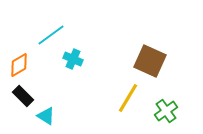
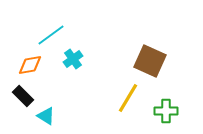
cyan cross: rotated 30 degrees clockwise
orange diamond: moved 11 px right; rotated 20 degrees clockwise
green cross: rotated 35 degrees clockwise
